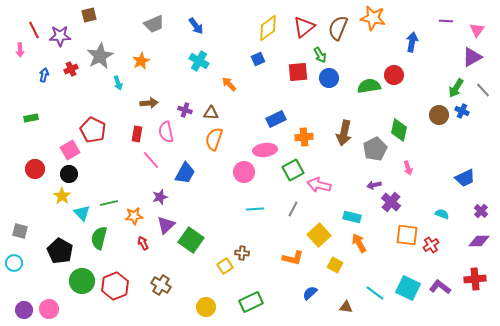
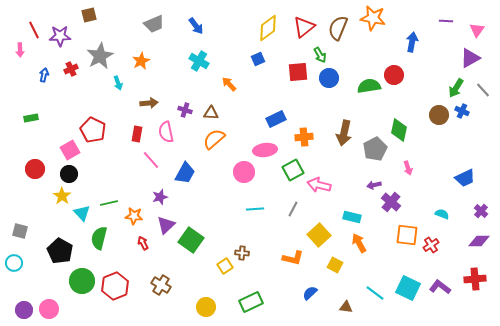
purple triangle at (472, 57): moved 2 px left, 1 px down
orange semicircle at (214, 139): rotated 30 degrees clockwise
orange star at (134, 216): rotated 12 degrees clockwise
